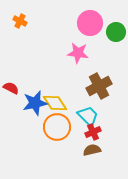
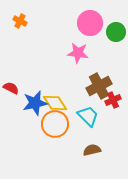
orange circle: moved 2 px left, 3 px up
red cross: moved 20 px right, 32 px up
